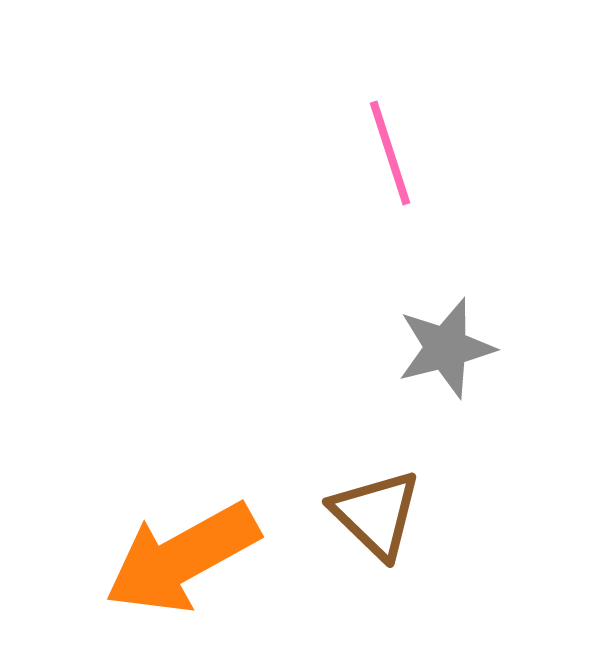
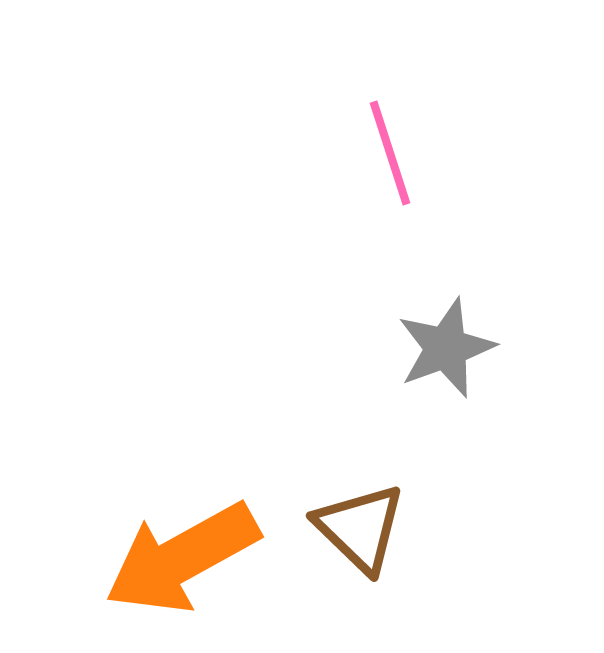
gray star: rotated 6 degrees counterclockwise
brown triangle: moved 16 px left, 14 px down
